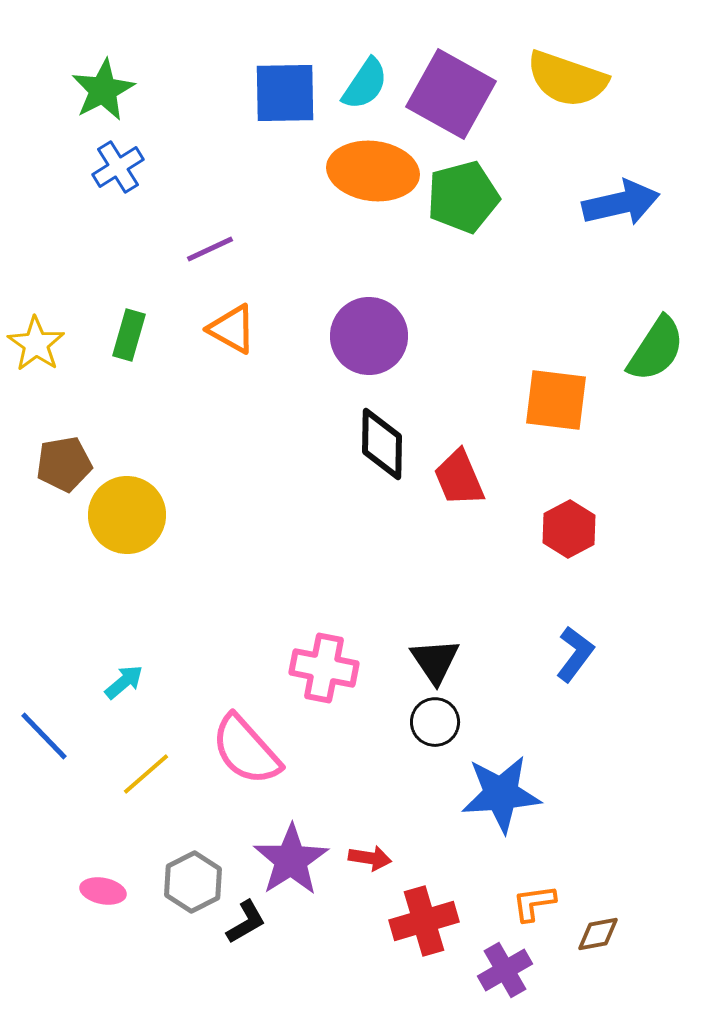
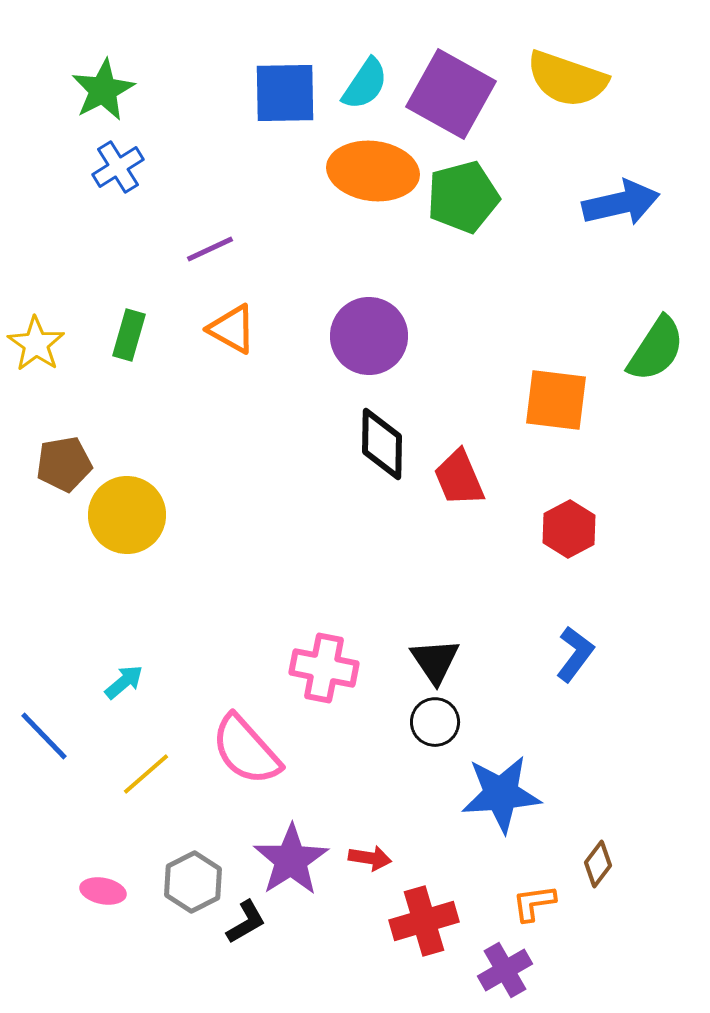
brown diamond: moved 70 px up; rotated 42 degrees counterclockwise
